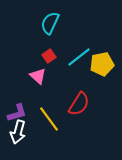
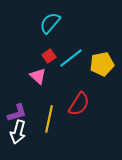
cyan semicircle: rotated 15 degrees clockwise
cyan line: moved 8 px left, 1 px down
yellow line: rotated 48 degrees clockwise
